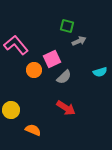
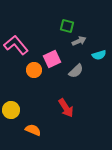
cyan semicircle: moved 1 px left, 17 px up
gray semicircle: moved 12 px right, 6 px up
red arrow: rotated 24 degrees clockwise
